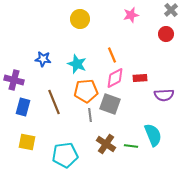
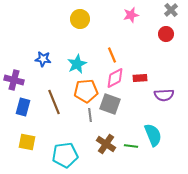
cyan star: rotated 24 degrees clockwise
